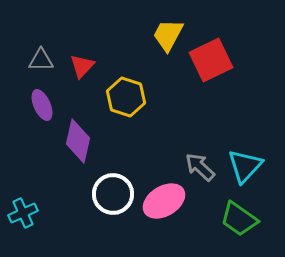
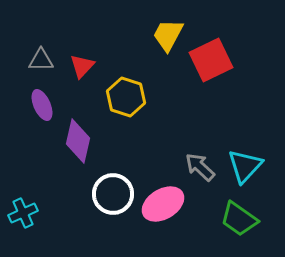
pink ellipse: moved 1 px left, 3 px down
